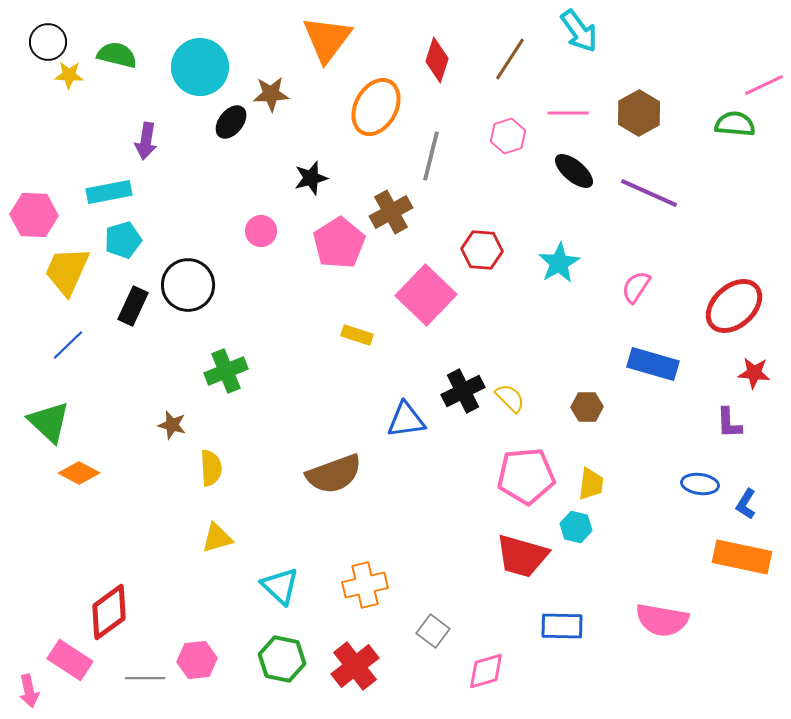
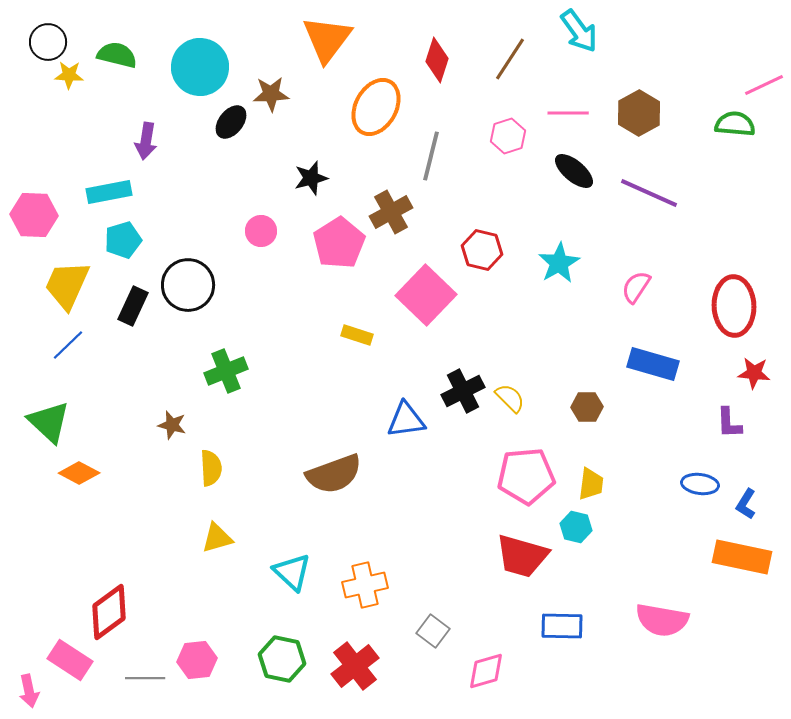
red hexagon at (482, 250): rotated 9 degrees clockwise
yellow trapezoid at (67, 271): moved 14 px down
red ellipse at (734, 306): rotated 50 degrees counterclockwise
cyan triangle at (280, 586): moved 12 px right, 14 px up
